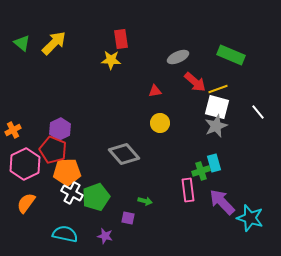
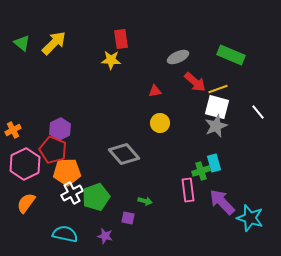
white cross: rotated 35 degrees clockwise
